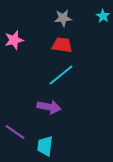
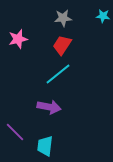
cyan star: rotated 24 degrees counterclockwise
pink star: moved 4 px right, 1 px up
red trapezoid: rotated 65 degrees counterclockwise
cyan line: moved 3 px left, 1 px up
purple line: rotated 10 degrees clockwise
